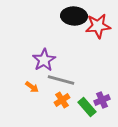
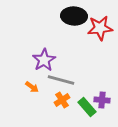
red star: moved 2 px right, 2 px down
purple cross: rotated 28 degrees clockwise
